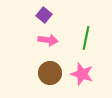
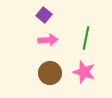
pink arrow: rotated 12 degrees counterclockwise
pink star: moved 2 px right, 2 px up
